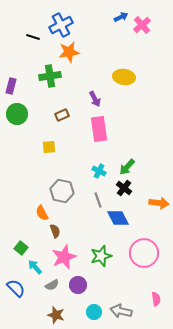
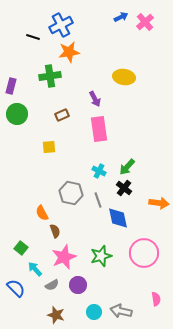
pink cross: moved 3 px right, 3 px up
gray hexagon: moved 9 px right, 2 px down
blue diamond: rotated 15 degrees clockwise
cyan arrow: moved 2 px down
